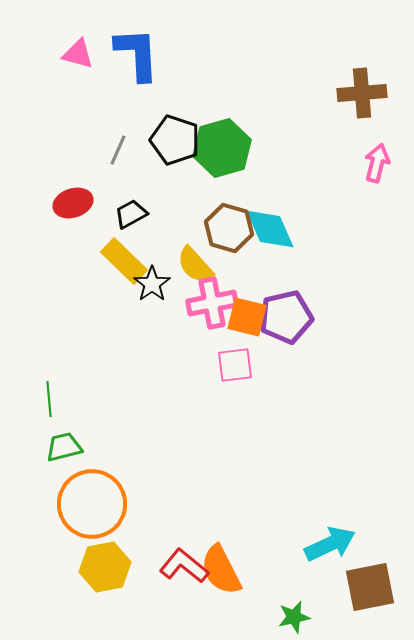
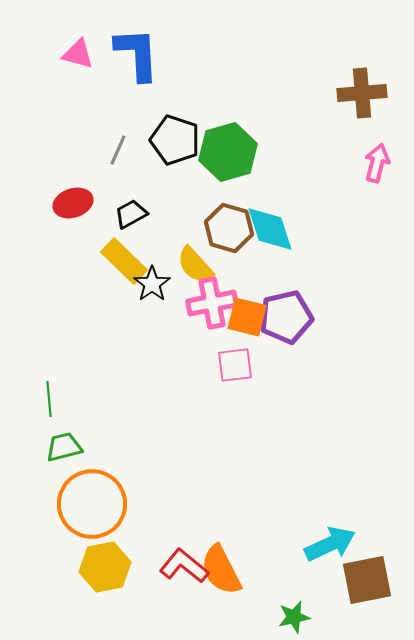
green hexagon: moved 6 px right, 4 px down
cyan diamond: rotated 6 degrees clockwise
brown square: moved 3 px left, 7 px up
